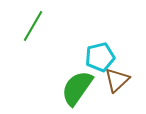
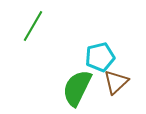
brown triangle: moved 1 px left, 2 px down
green semicircle: rotated 9 degrees counterclockwise
